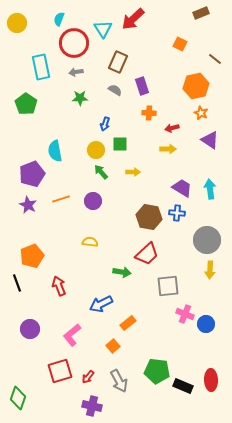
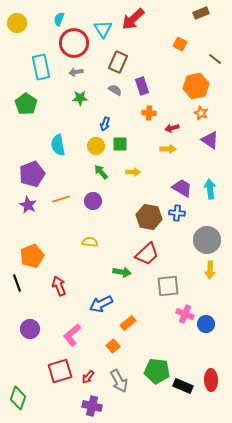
yellow circle at (96, 150): moved 4 px up
cyan semicircle at (55, 151): moved 3 px right, 6 px up
